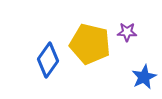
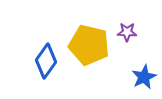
yellow pentagon: moved 1 px left, 1 px down
blue diamond: moved 2 px left, 1 px down
